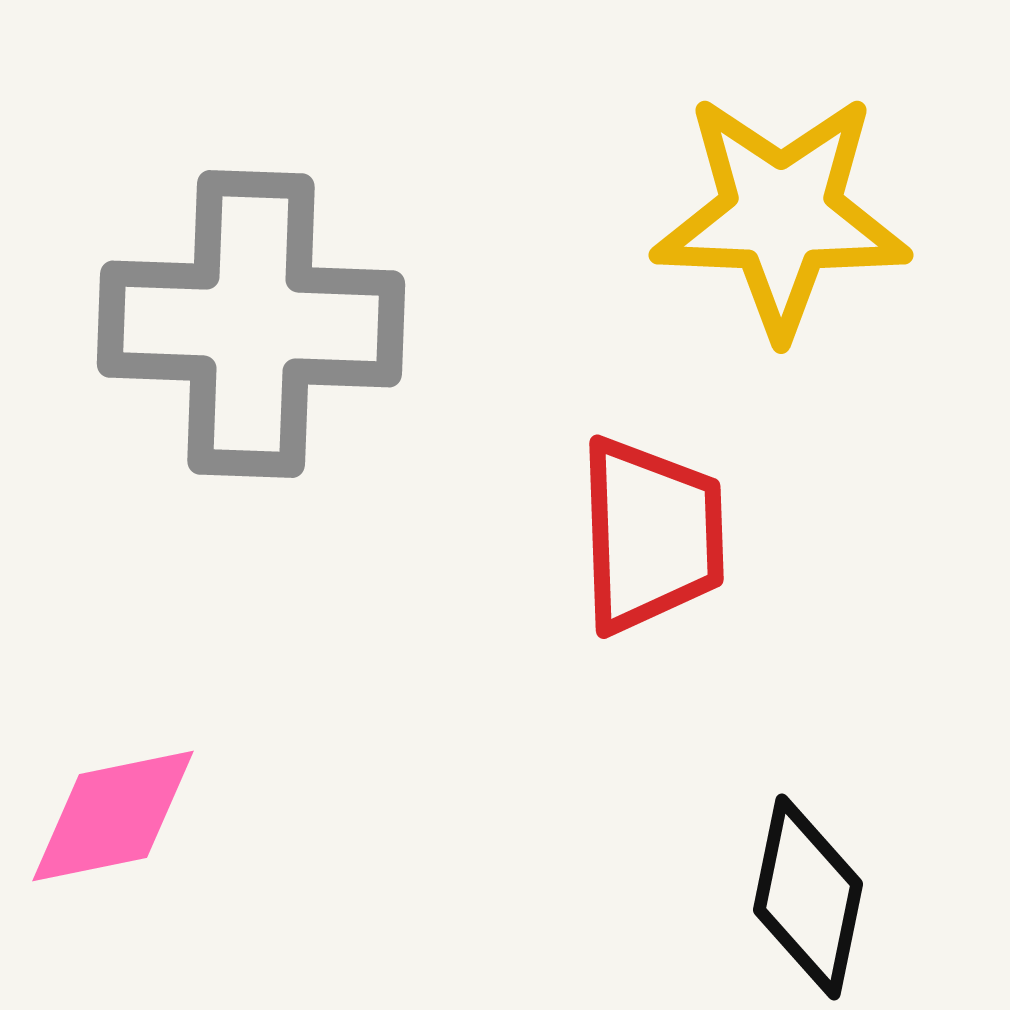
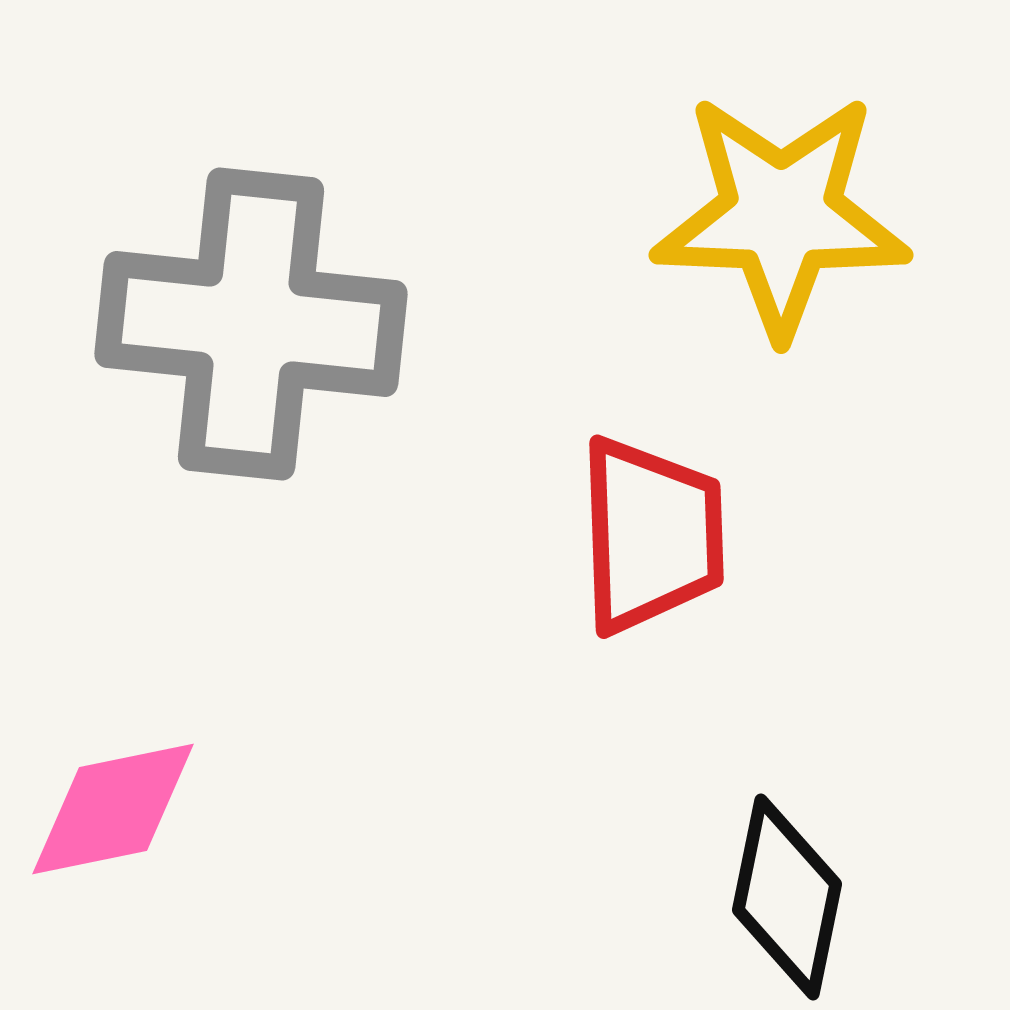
gray cross: rotated 4 degrees clockwise
pink diamond: moved 7 px up
black diamond: moved 21 px left
